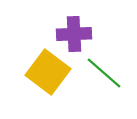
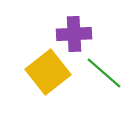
yellow square: rotated 15 degrees clockwise
